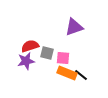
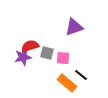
purple star: moved 3 px left, 4 px up
orange rectangle: moved 10 px down; rotated 18 degrees clockwise
